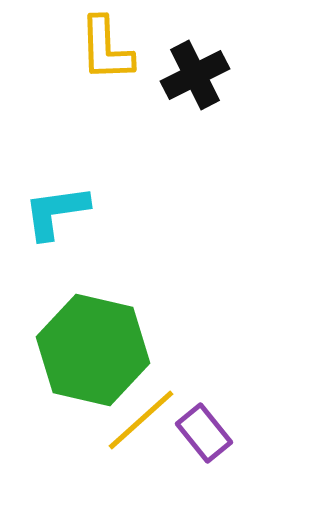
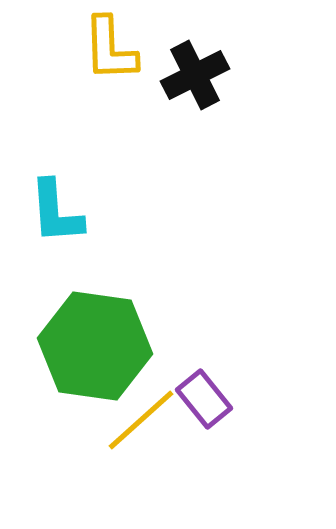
yellow L-shape: moved 4 px right
cyan L-shape: rotated 86 degrees counterclockwise
green hexagon: moved 2 px right, 4 px up; rotated 5 degrees counterclockwise
purple rectangle: moved 34 px up
